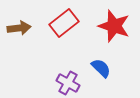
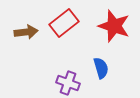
brown arrow: moved 7 px right, 4 px down
blue semicircle: rotated 30 degrees clockwise
purple cross: rotated 10 degrees counterclockwise
